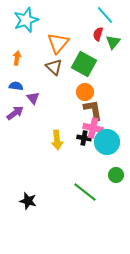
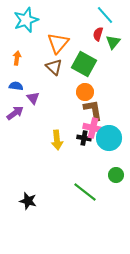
cyan circle: moved 2 px right, 4 px up
